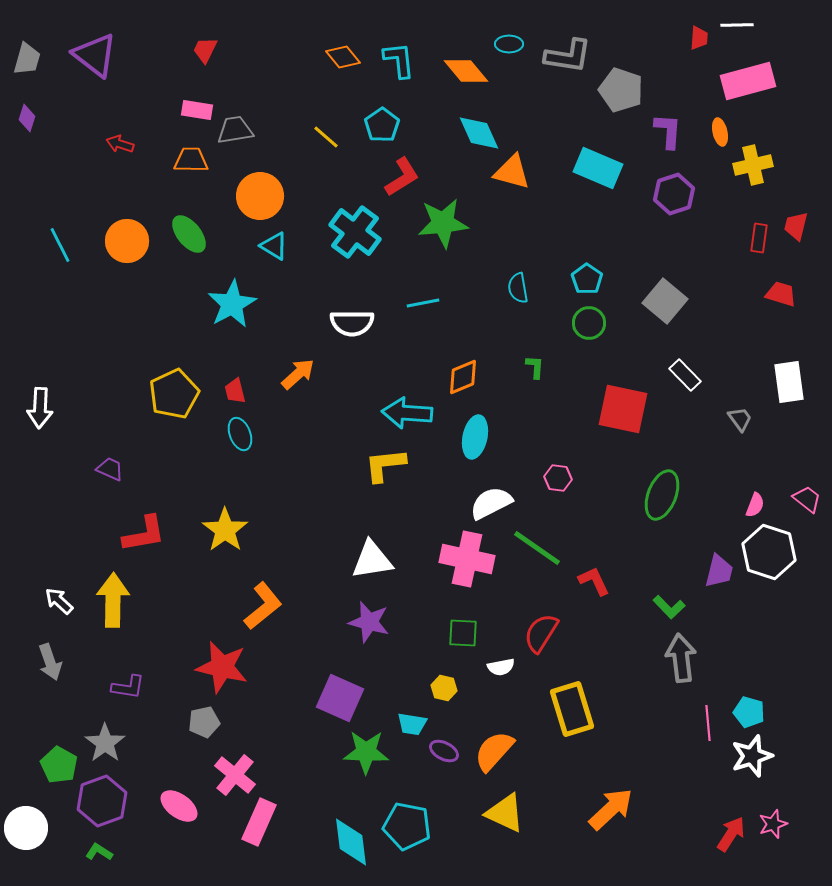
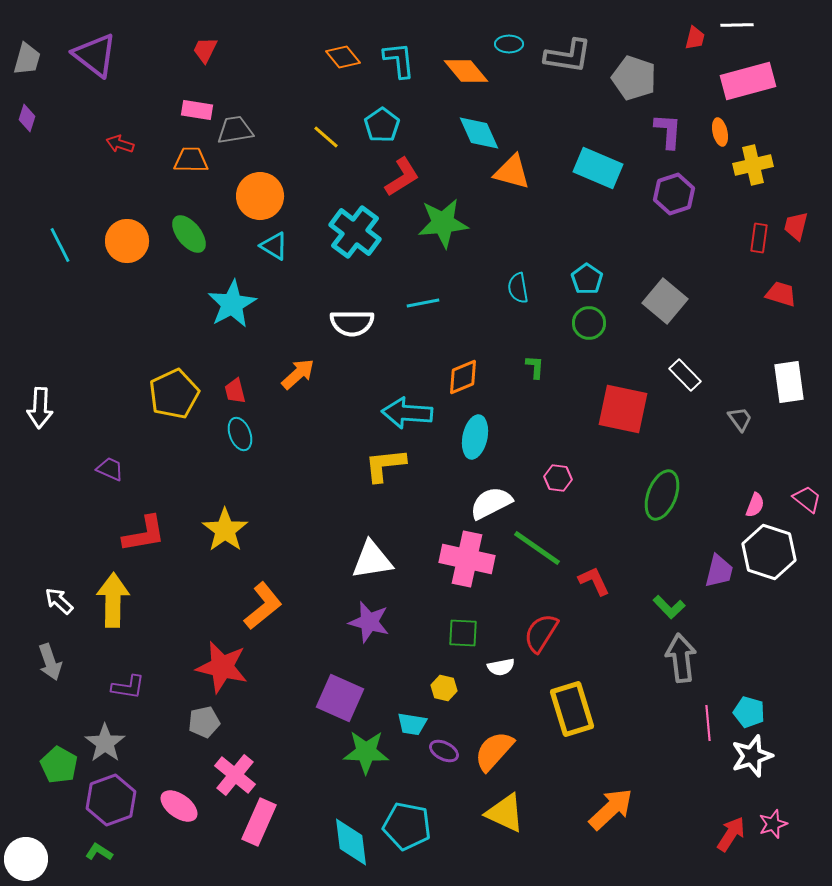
red trapezoid at (699, 38): moved 4 px left; rotated 10 degrees clockwise
gray pentagon at (621, 90): moved 13 px right, 12 px up
purple hexagon at (102, 801): moved 9 px right, 1 px up
white circle at (26, 828): moved 31 px down
